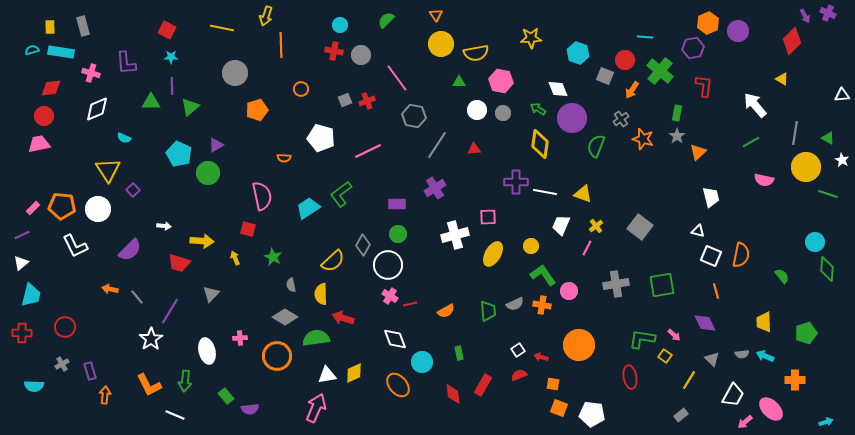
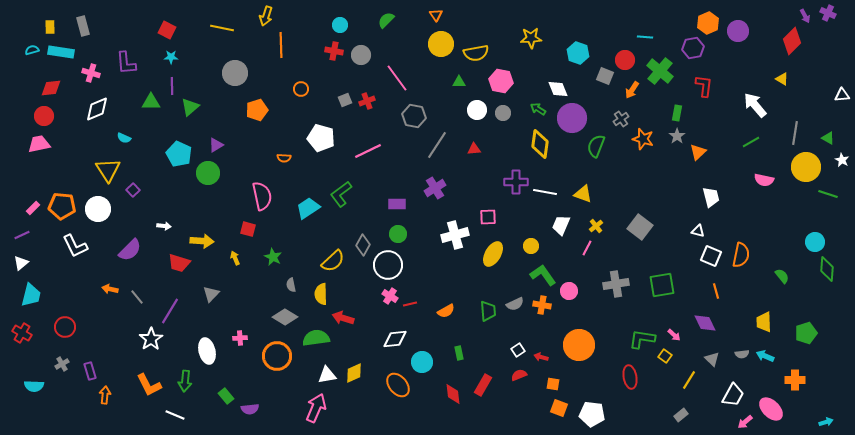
red cross at (22, 333): rotated 30 degrees clockwise
white diamond at (395, 339): rotated 75 degrees counterclockwise
